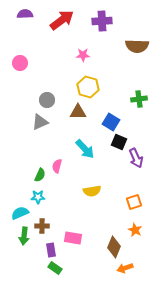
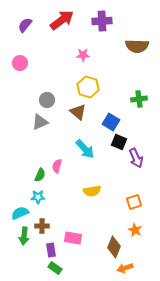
purple semicircle: moved 11 px down; rotated 49 degrees counterclockwise
brown triangle: rotated 42 degrees clockwise
